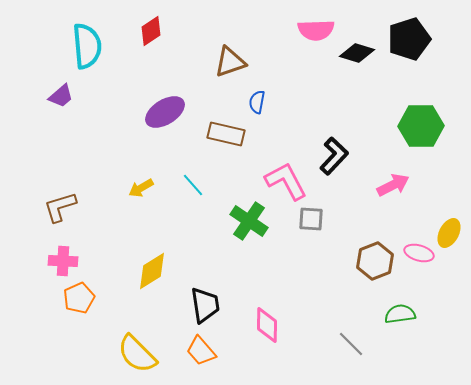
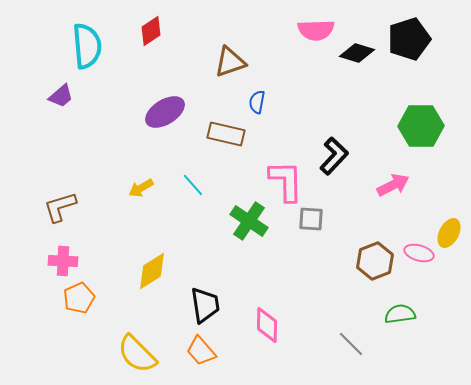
pink L-shape: rotated 27 degrees clockwise
